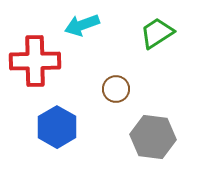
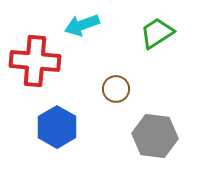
red cross: rotated 6 degrees clockwise
gray hexagon: moved 2 px right, 1 px up
